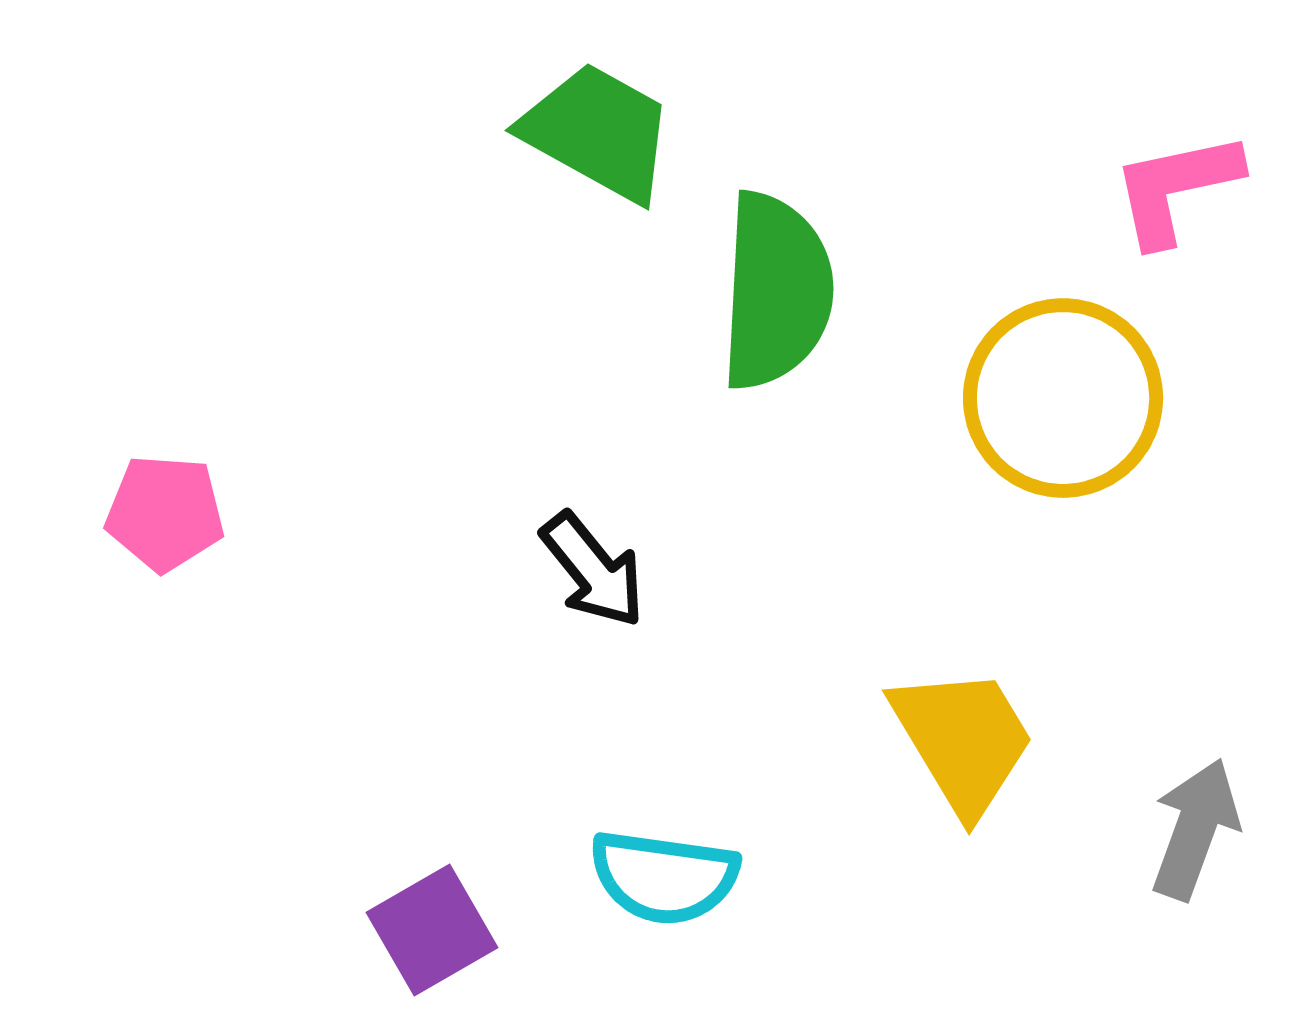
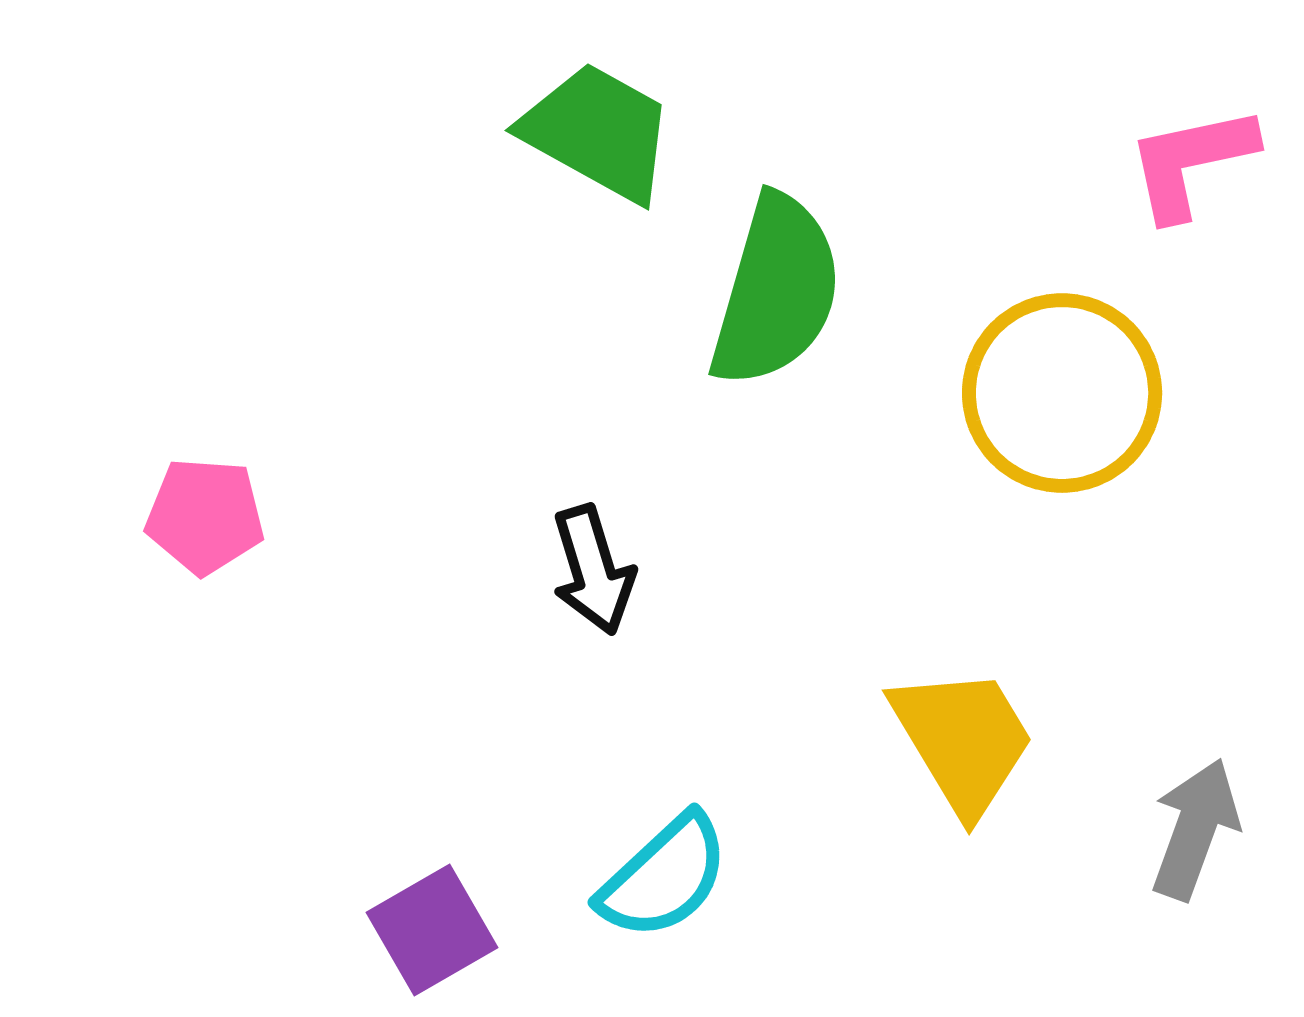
pink L-shape: moved 15 px right, 26 px up
green semicircle: rotated 13 degrees clockwise
yellow circle: moved 1 px left, 5 px up
pink pentagon: moved 40 px right, 3 px down
black arrow: rotated 22 degrees clockwise
cyan semicircle: rotated 51 degrees counterclockwise
